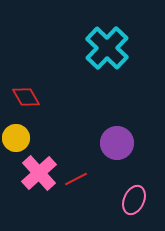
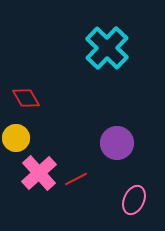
red diamond: moved 1 px down
